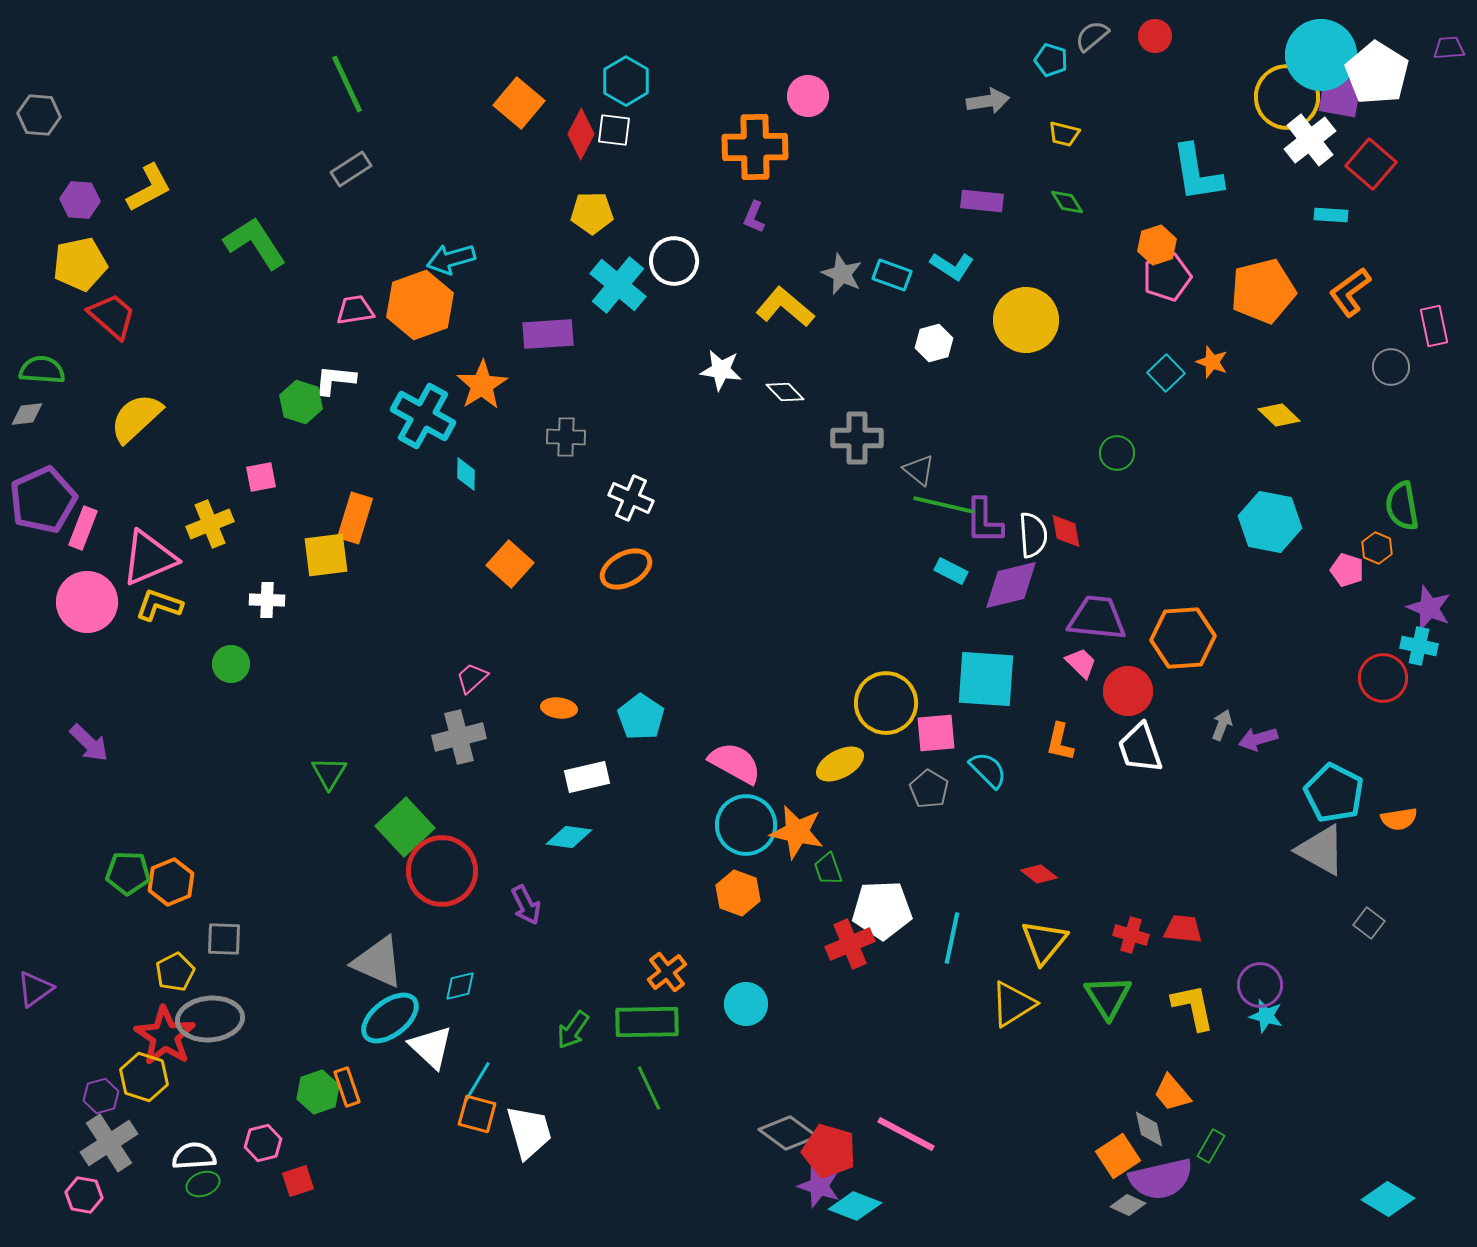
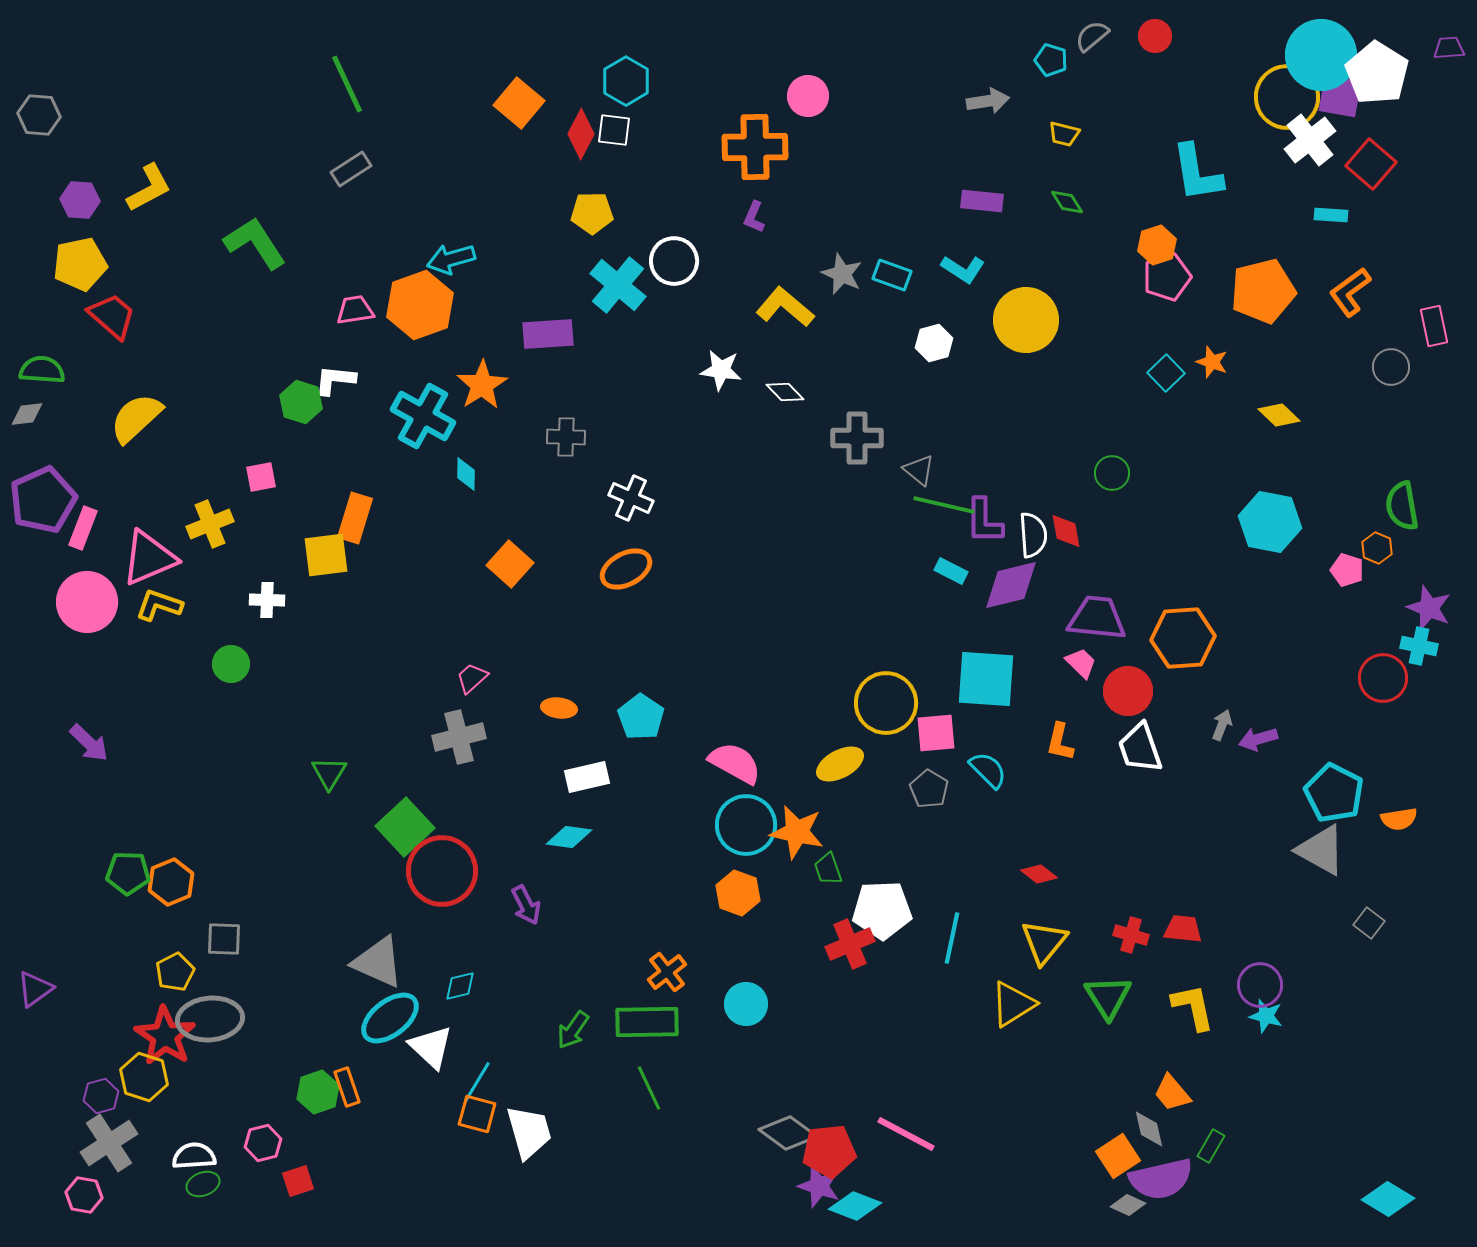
cyan L-shape at (952, 266): moved 11 px right, 3 px down
green circle at (1117, 453): moved 5 px left, 20 px down
red pentagon at (829, 1151): rotated 22 degrees counterclockwise
